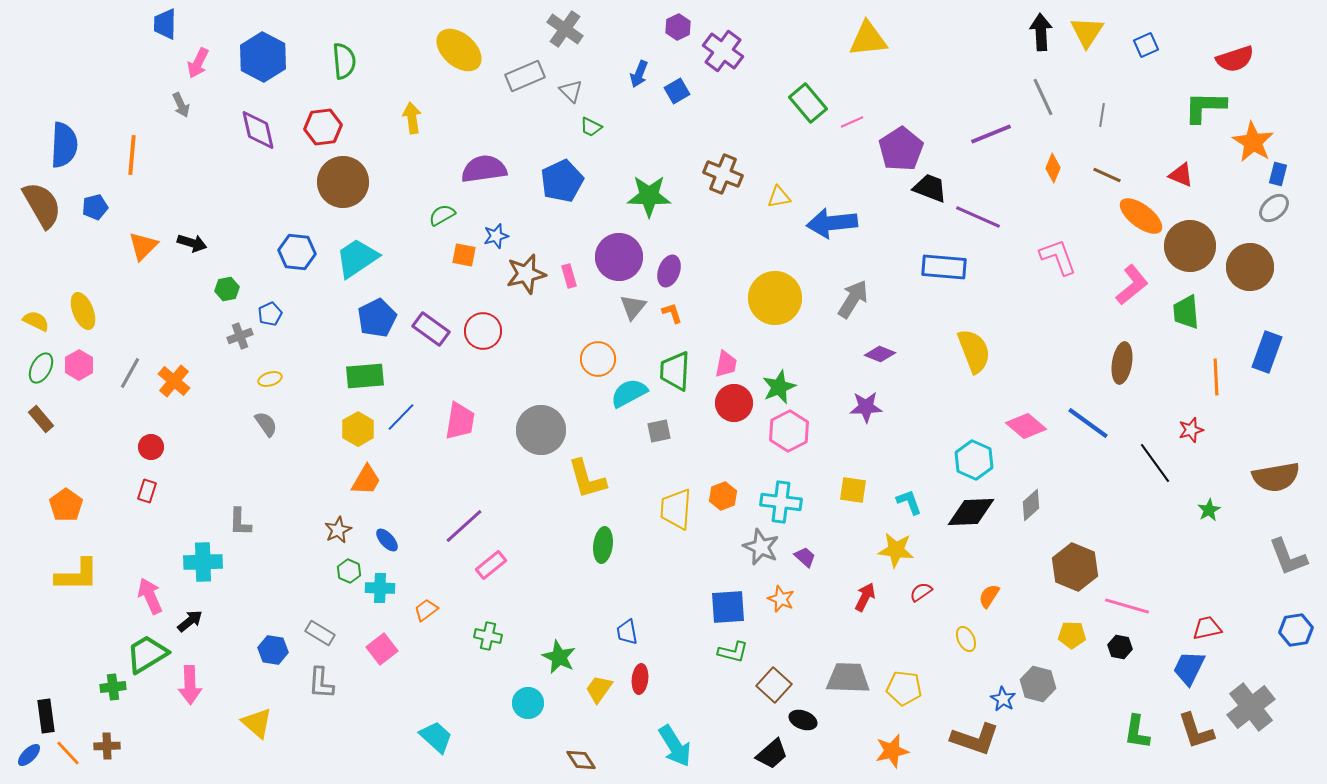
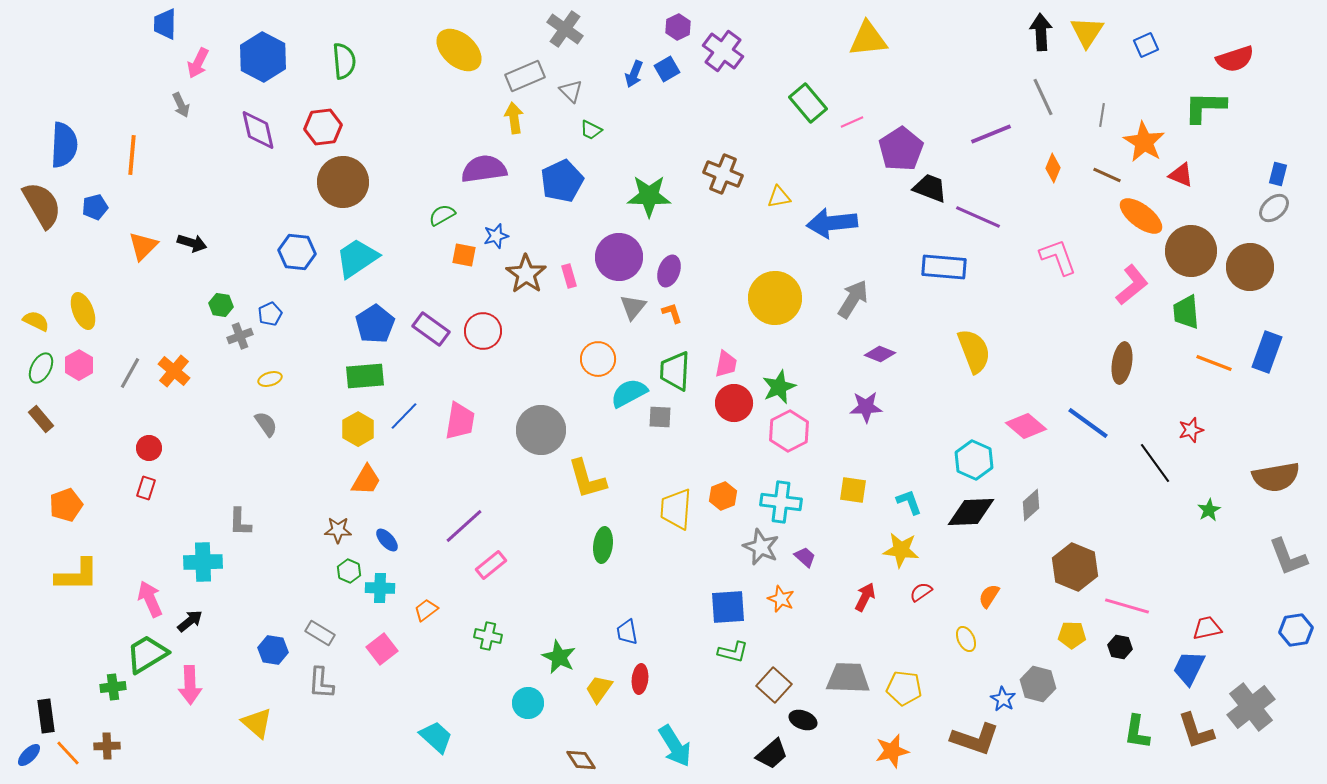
blue arrow at (639, 74): moved 5 px left
blue square at (677, 91): moved 10 px left, 22 px up
yellow arrow at (412, 118): moved 102 px right
green trapezoid at (591, 127): moved 3 px down
orange star at (1253, 142): moved 109 px left
brown circle at (1190, 246): moved 1 px right, 5 px down
brown star at (526, 274): rotated 24 degrees counterclockwise
green hexagon at (227, 289): moved 6 px left, 16 px down; rotated 20 degrees clockwise
blue pentagon at (377, 318): moved 2 px left, 6 px down; rotated 6 degrees counterclockwise
orange line at (1216, 377): moved 2 px left, 14 px up; rotated 66 degrees counterclockwise
orange cross at (174, 381): moved 10 px up
blue line at (401, 417): moved 3 px right, 1 px up
gray square at (659, 431): moved 1 px right, 14 px up; rotated 15 degrees clockwise
red circle at (151, 447): moved 2 px left, 1 px down
red rectangle at (147, 491): moved 1 px left, 3 px up
orange pentagon at (66, 505): rotated 16 degrees clockwise
brown star at (338, 530): rotated 28 degrees clockwise
yellow star at (896, 550): moved 5 px right
pink arrow at (150, 596): moved 3 px down
